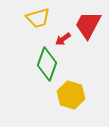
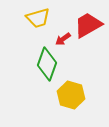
red trapezoid: rotated 32 degrees clockwise
